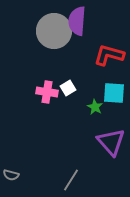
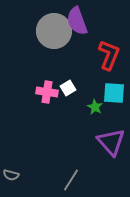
purple semicircle: rotated 24 degrees counterclockwise
red L-shape: rotated 96 degrees clockwise
